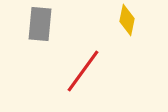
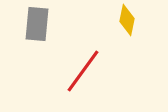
gray rectangle: moved 3 px left
